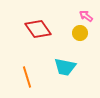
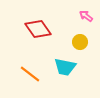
yellow circle: moved 9 px down
orange line: moved 3 px right, 3 px up; rotated 35 degrees counterclockwise
